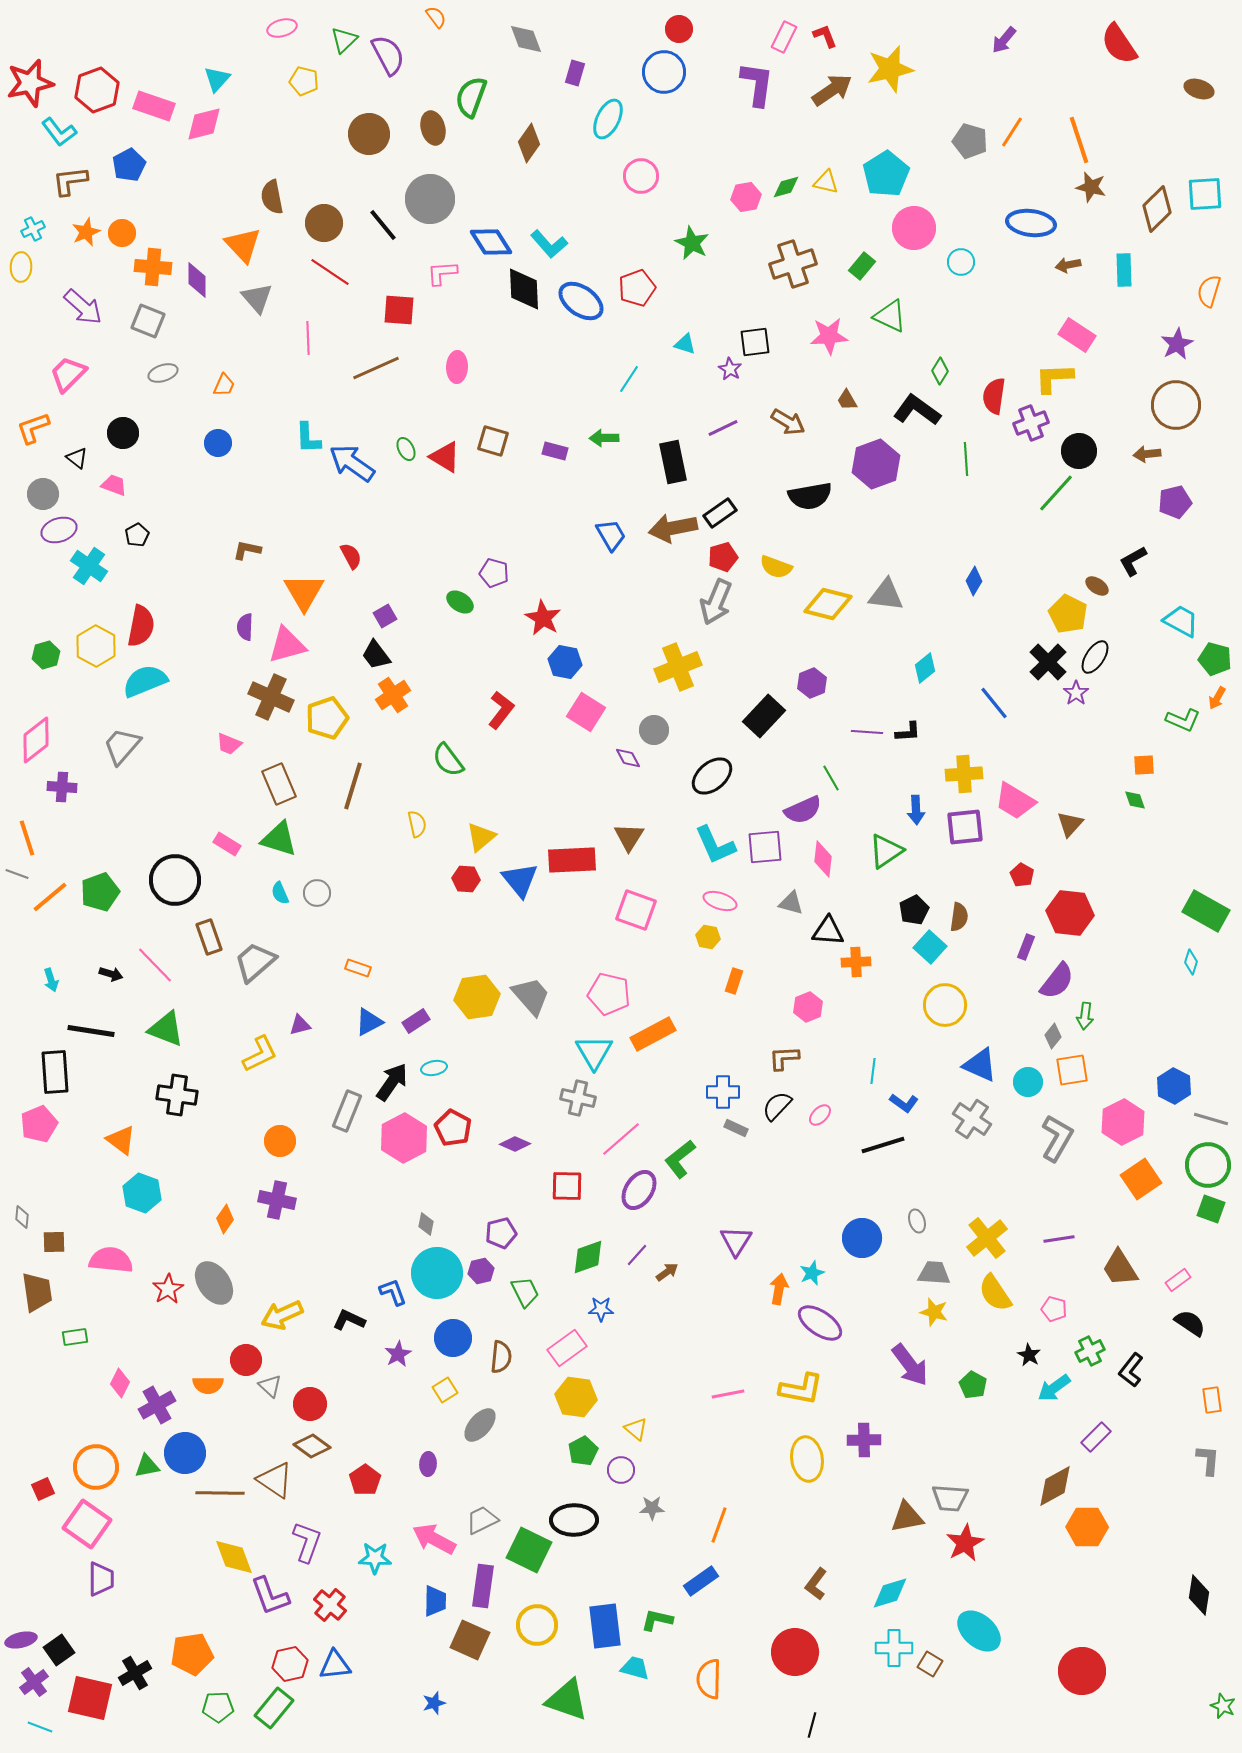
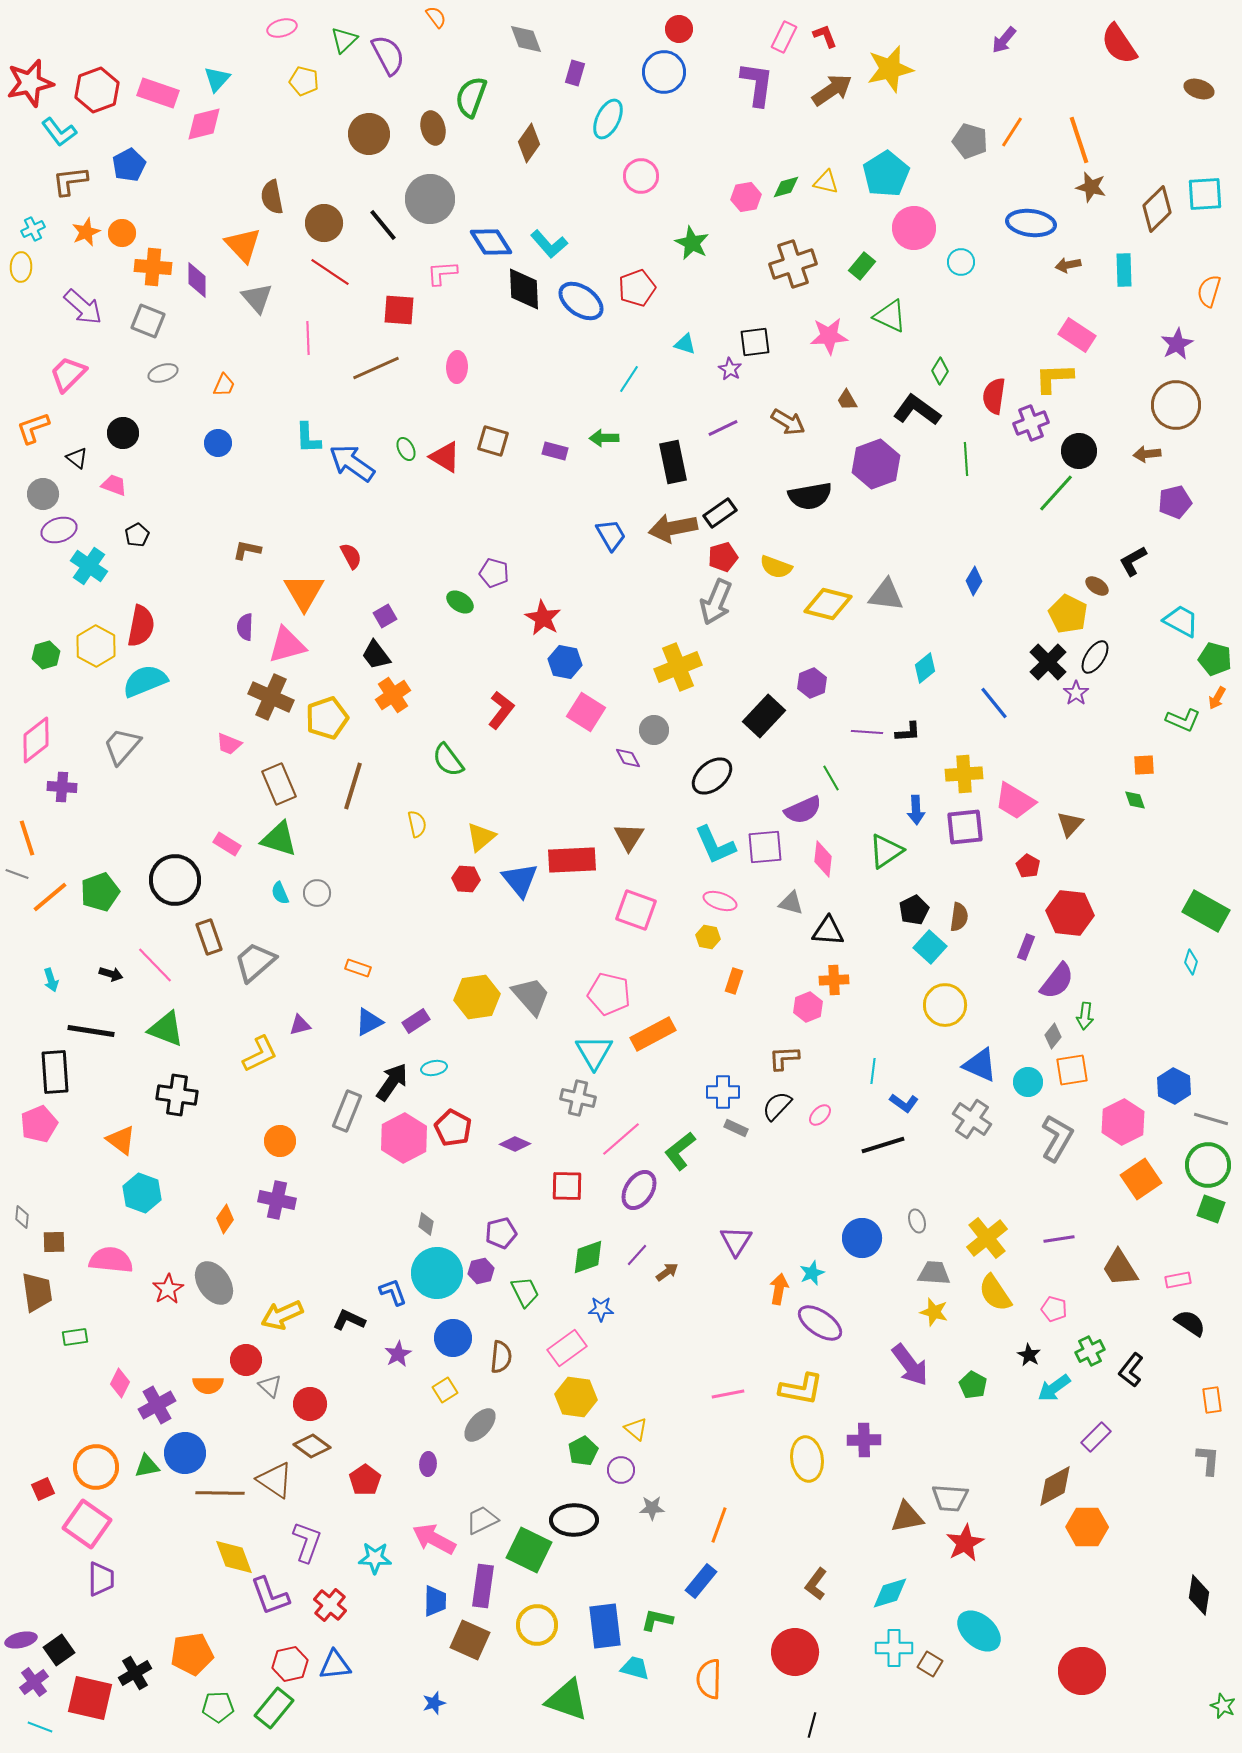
pink rectangle at (154, 106): moved 4 px right, 13 px up
red pentagon at (1022, 875): moved 6 px right, 9 px up
orange cross at (856, 962): moved 22 px left, 18 px down
green L-shape at (680, 1159): moved 8 px up
pink rectangle at (1178, 1280): rotated 25 degrees clockwise
blue rectangle at (701, 1581): rotated 16 degrees counterclockwise
